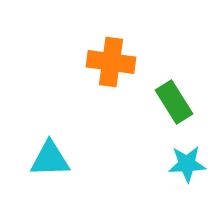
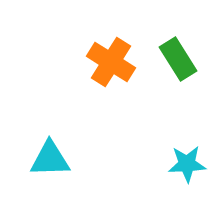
orange cross: rotated 24 degrees clockwise
green rectangle: moved 4 px right, 43 px up
